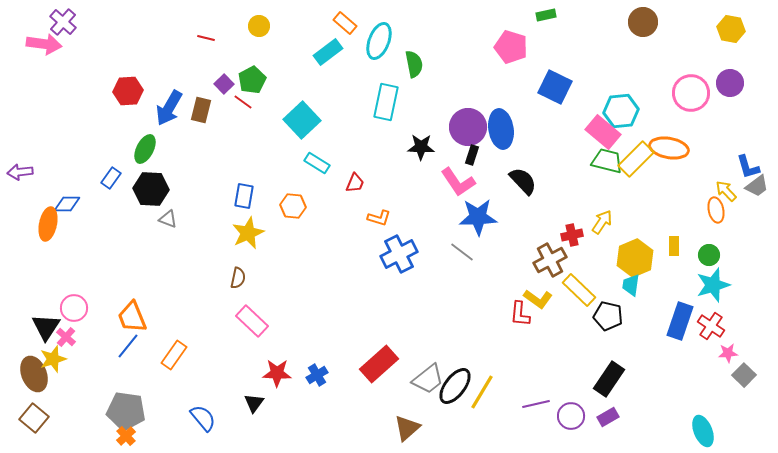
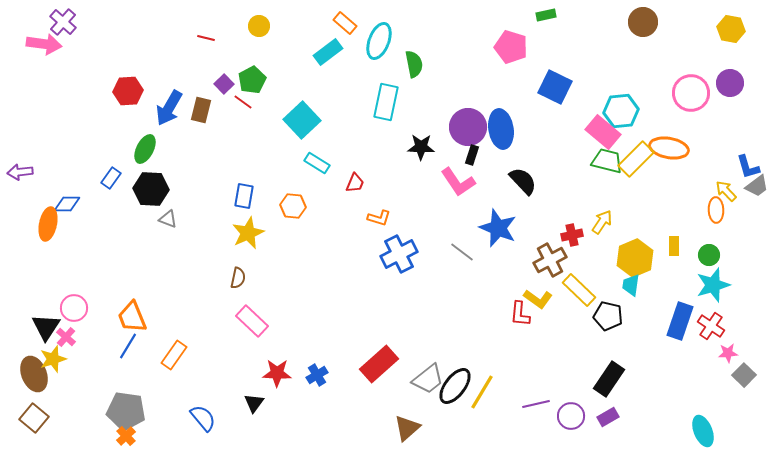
orange ellipse at (716, 210): rotated 10 degrees clockwise
blue star at (478, 217): moved 20 px right, 11 px down; rotated 24 degrees clockwise
blue line at (128, 346): rotated 8 degrees counterclockwise
